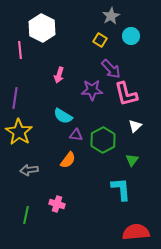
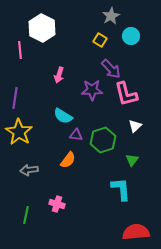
green hexagon: rotated 10 degrees clockwise
